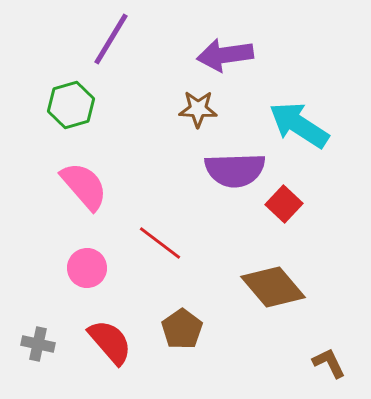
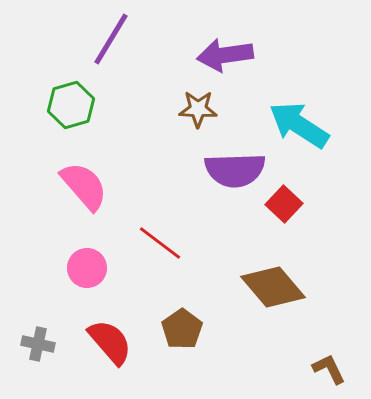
brown L-shape: moved 6 px down
